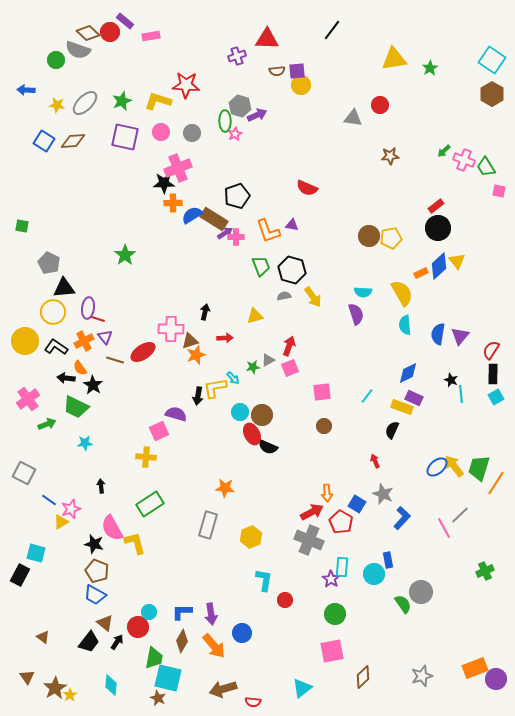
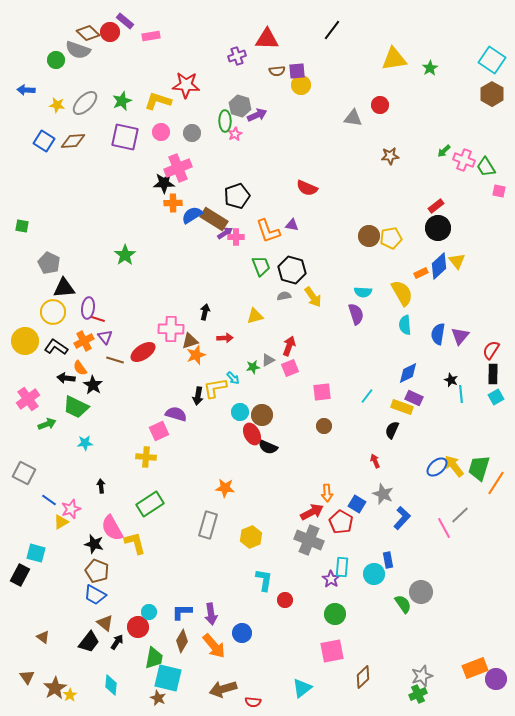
green cross at (485, 571): moved 67 px left, 123 px down
